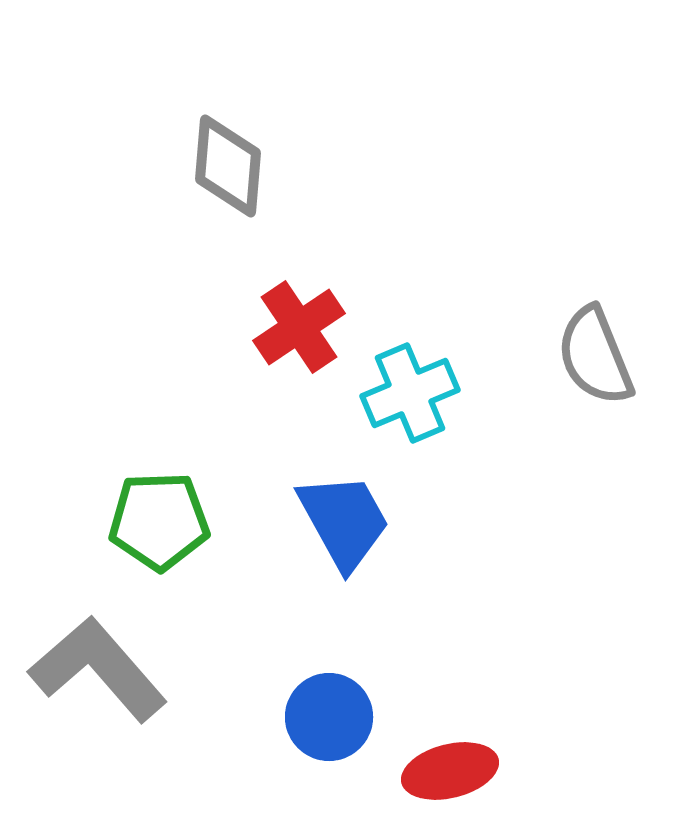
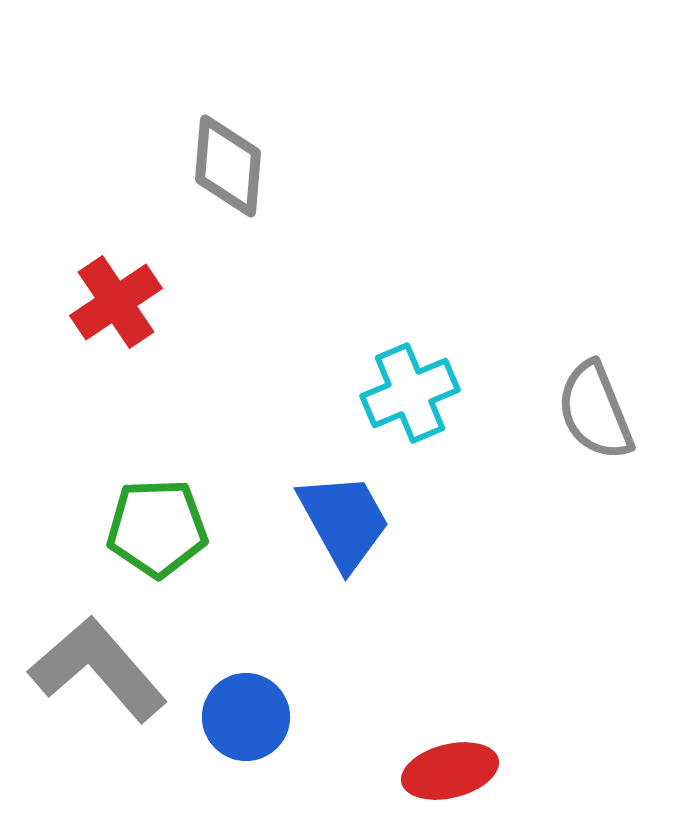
red cross: moved 183 px left, 25 px up
gray semicircle: moved 55 px down
green pentagon: moved 2 px left, 7 px down
blue circle: moved 83 px left
